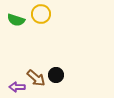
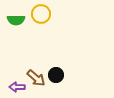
green semicircle: rotated 18 degrees counterclockwise
